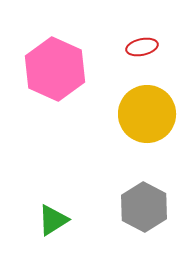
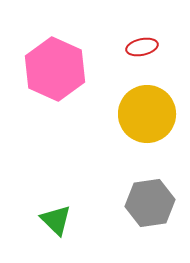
gray hexagon: moved 6 px right, 4 px up; rotated 24 degrees clockwise
green triangle: moved 3 px right; rotated 44 degrees counterclockwise
